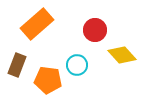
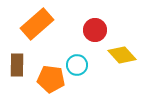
brown rectangle: rotated 20 degrees counterclockwise
orange pentagon: moved 3 px right, 1 px up
